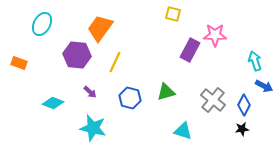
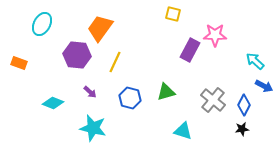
cyan arrow: rotated 30 degrees counterclockwise
